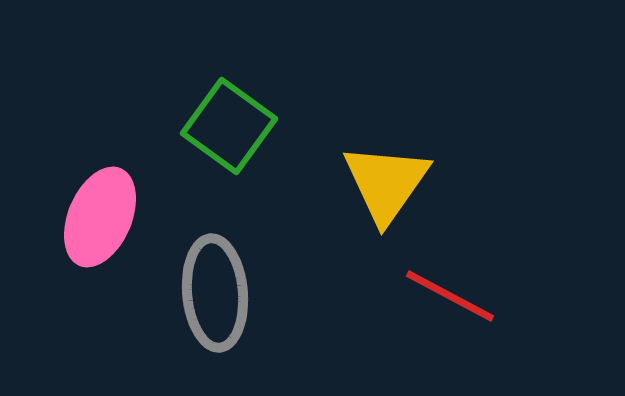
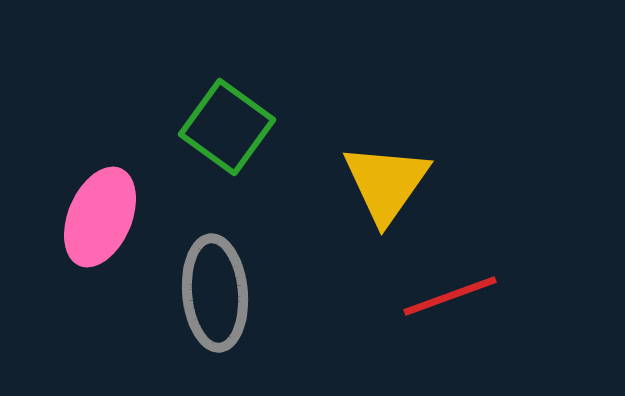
green square: moved 2 px left, 1 px down
red line: rotated 48 degrees counterclockwise
